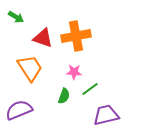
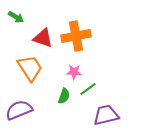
green line: moved 2 px left
